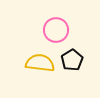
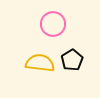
pink circle: moved 3 px left, 6 px up
